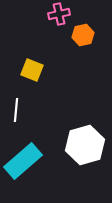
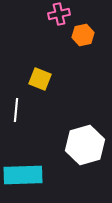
yellow square: moved 8 px right, 9 px down
cyan rectangle: moved 14 px down; rotated 39 degrees clockwise
